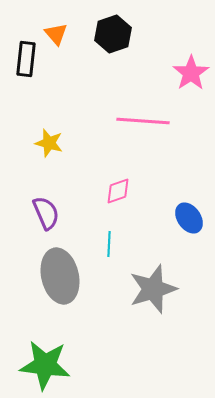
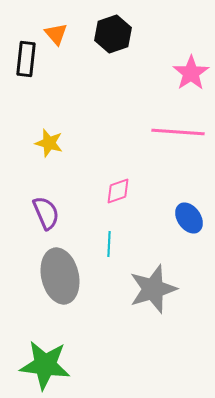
pink line: moved 35 px right, 11 px down
